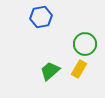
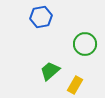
yellow rectangle: moved 4 px left, 16 px down
